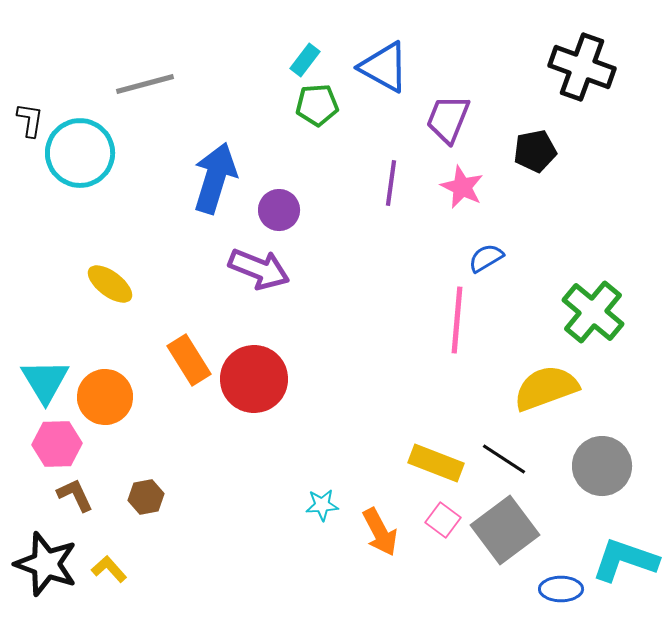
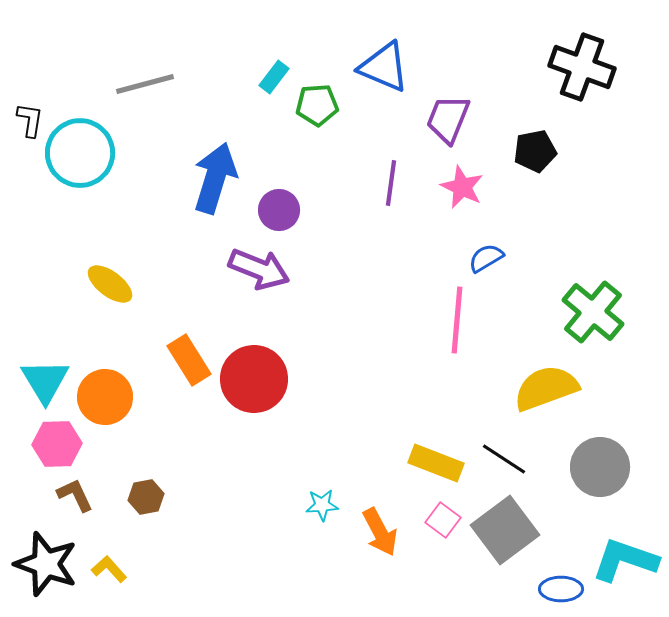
cyan rectangle: moved 31 px left, 17 px down
blue triangle: rotated 6 degrees counterclockwise
gray circle: moved 2 px left, 1 px down
